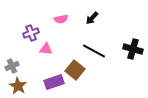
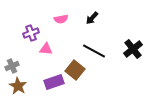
black cross: rotated 36 degrees clockwise
